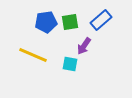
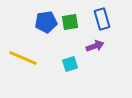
blue rectangle: moved 1 px right, 1 px up; rotated 65 degrees counterclockwise
purple arrow: moved 11 px right; rotated 144 degrees counterclockwise
yellow line: moved 10 px left, 3 px down
cyan square: rotated 28 degrees counterclockwise
